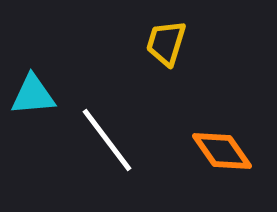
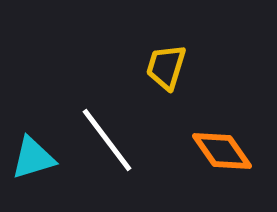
yellow trapezoid: moved 24 px down
cyan triangle: moved 63 px down; rotated 12 degrees counterclockwise
